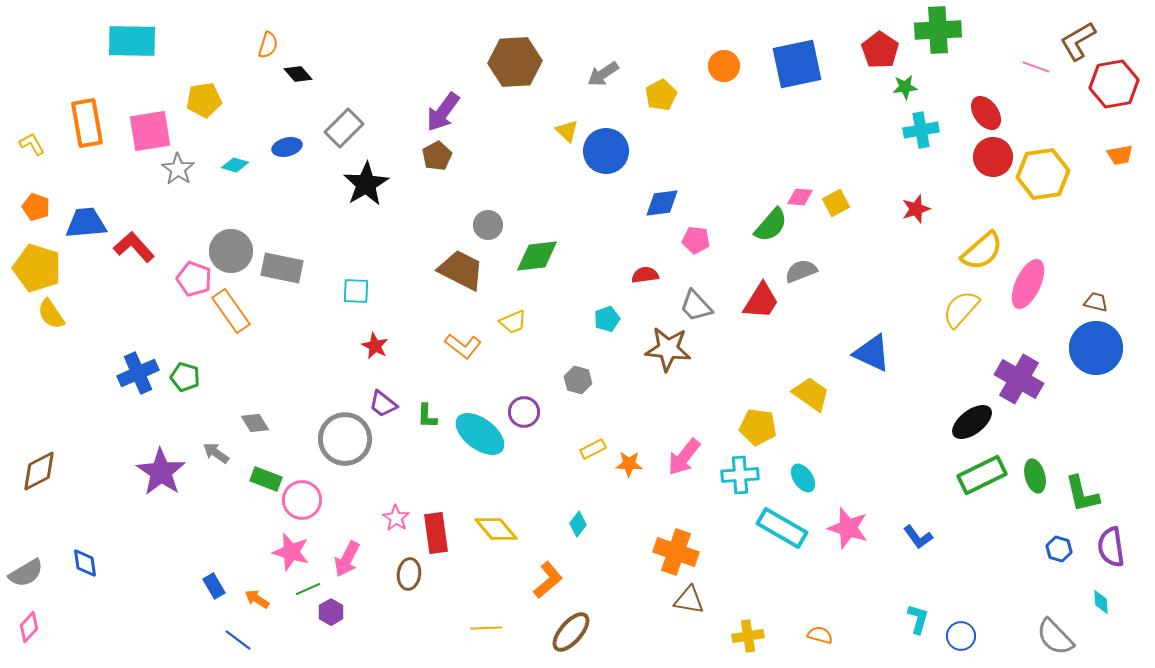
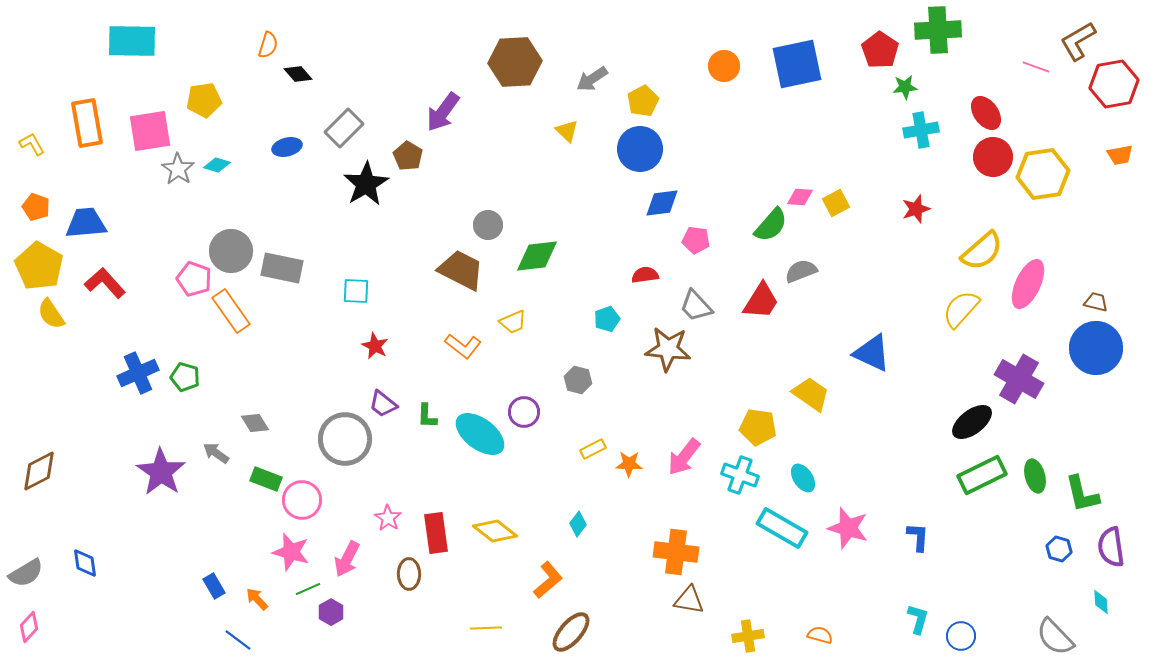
gray arrow at (603, 74): moved 11 px left, 5 px down
yellow pentagon at (661, 95): moved 18 px left, 6 px down
blue circle at (606, 151): moved 34 px right, 2 px up
brown pentagon at (437, 156): moved 29 px left; rotated 12 degrees counterclockwise
cyan diamond at (235, 165): moved 18 px left
red L-shape at (134, 247): moved 29 px left, 36 px down
yellow pentagon at (37, 268): moved 2 px right, 2 px up; rotated 12 degrees clockwise
cyan cross at (740, 475): rotated 24 degrees clockwise
pink star at (396, 518): moved 8 px left
yellow diamond at (496, 529): moved 1 px left, 2 px down; rotated 12 degrees counterclockwise
blue L-shape at (918, 537): rotated 140 degrees counterclockwise
orange cross at (676, 552): rotated 12 degrees counterclockwise
brown ellipse at (409, 574): rotated 8 degrees counterclockwise
orange arrow at (257, 599): rotated 15 degrees clockwise
